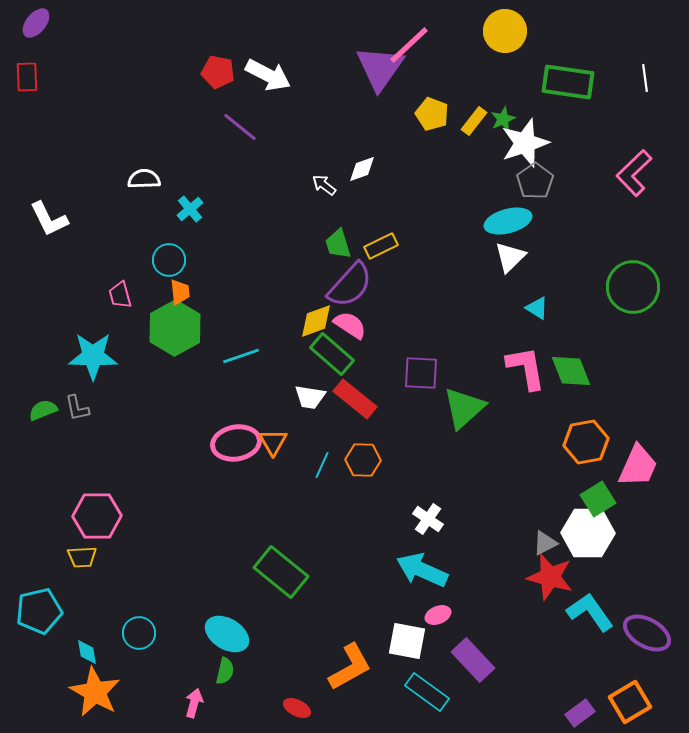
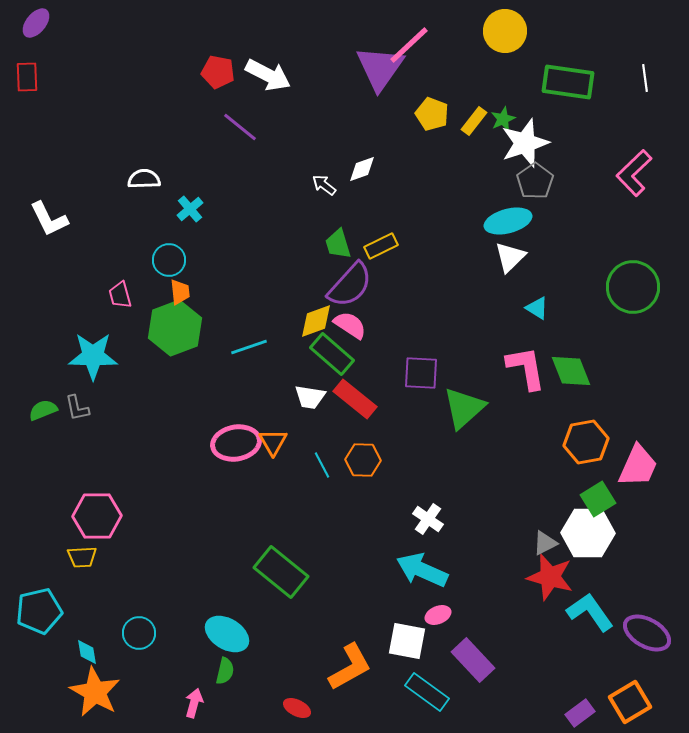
green hexagon at (175, 328): rotated 8 degrees clockwise
cyan line at (241, 356): moved 8 px right, 9 px up
cyan line at (322, 465): rotated 52 degrees counterclockwise
